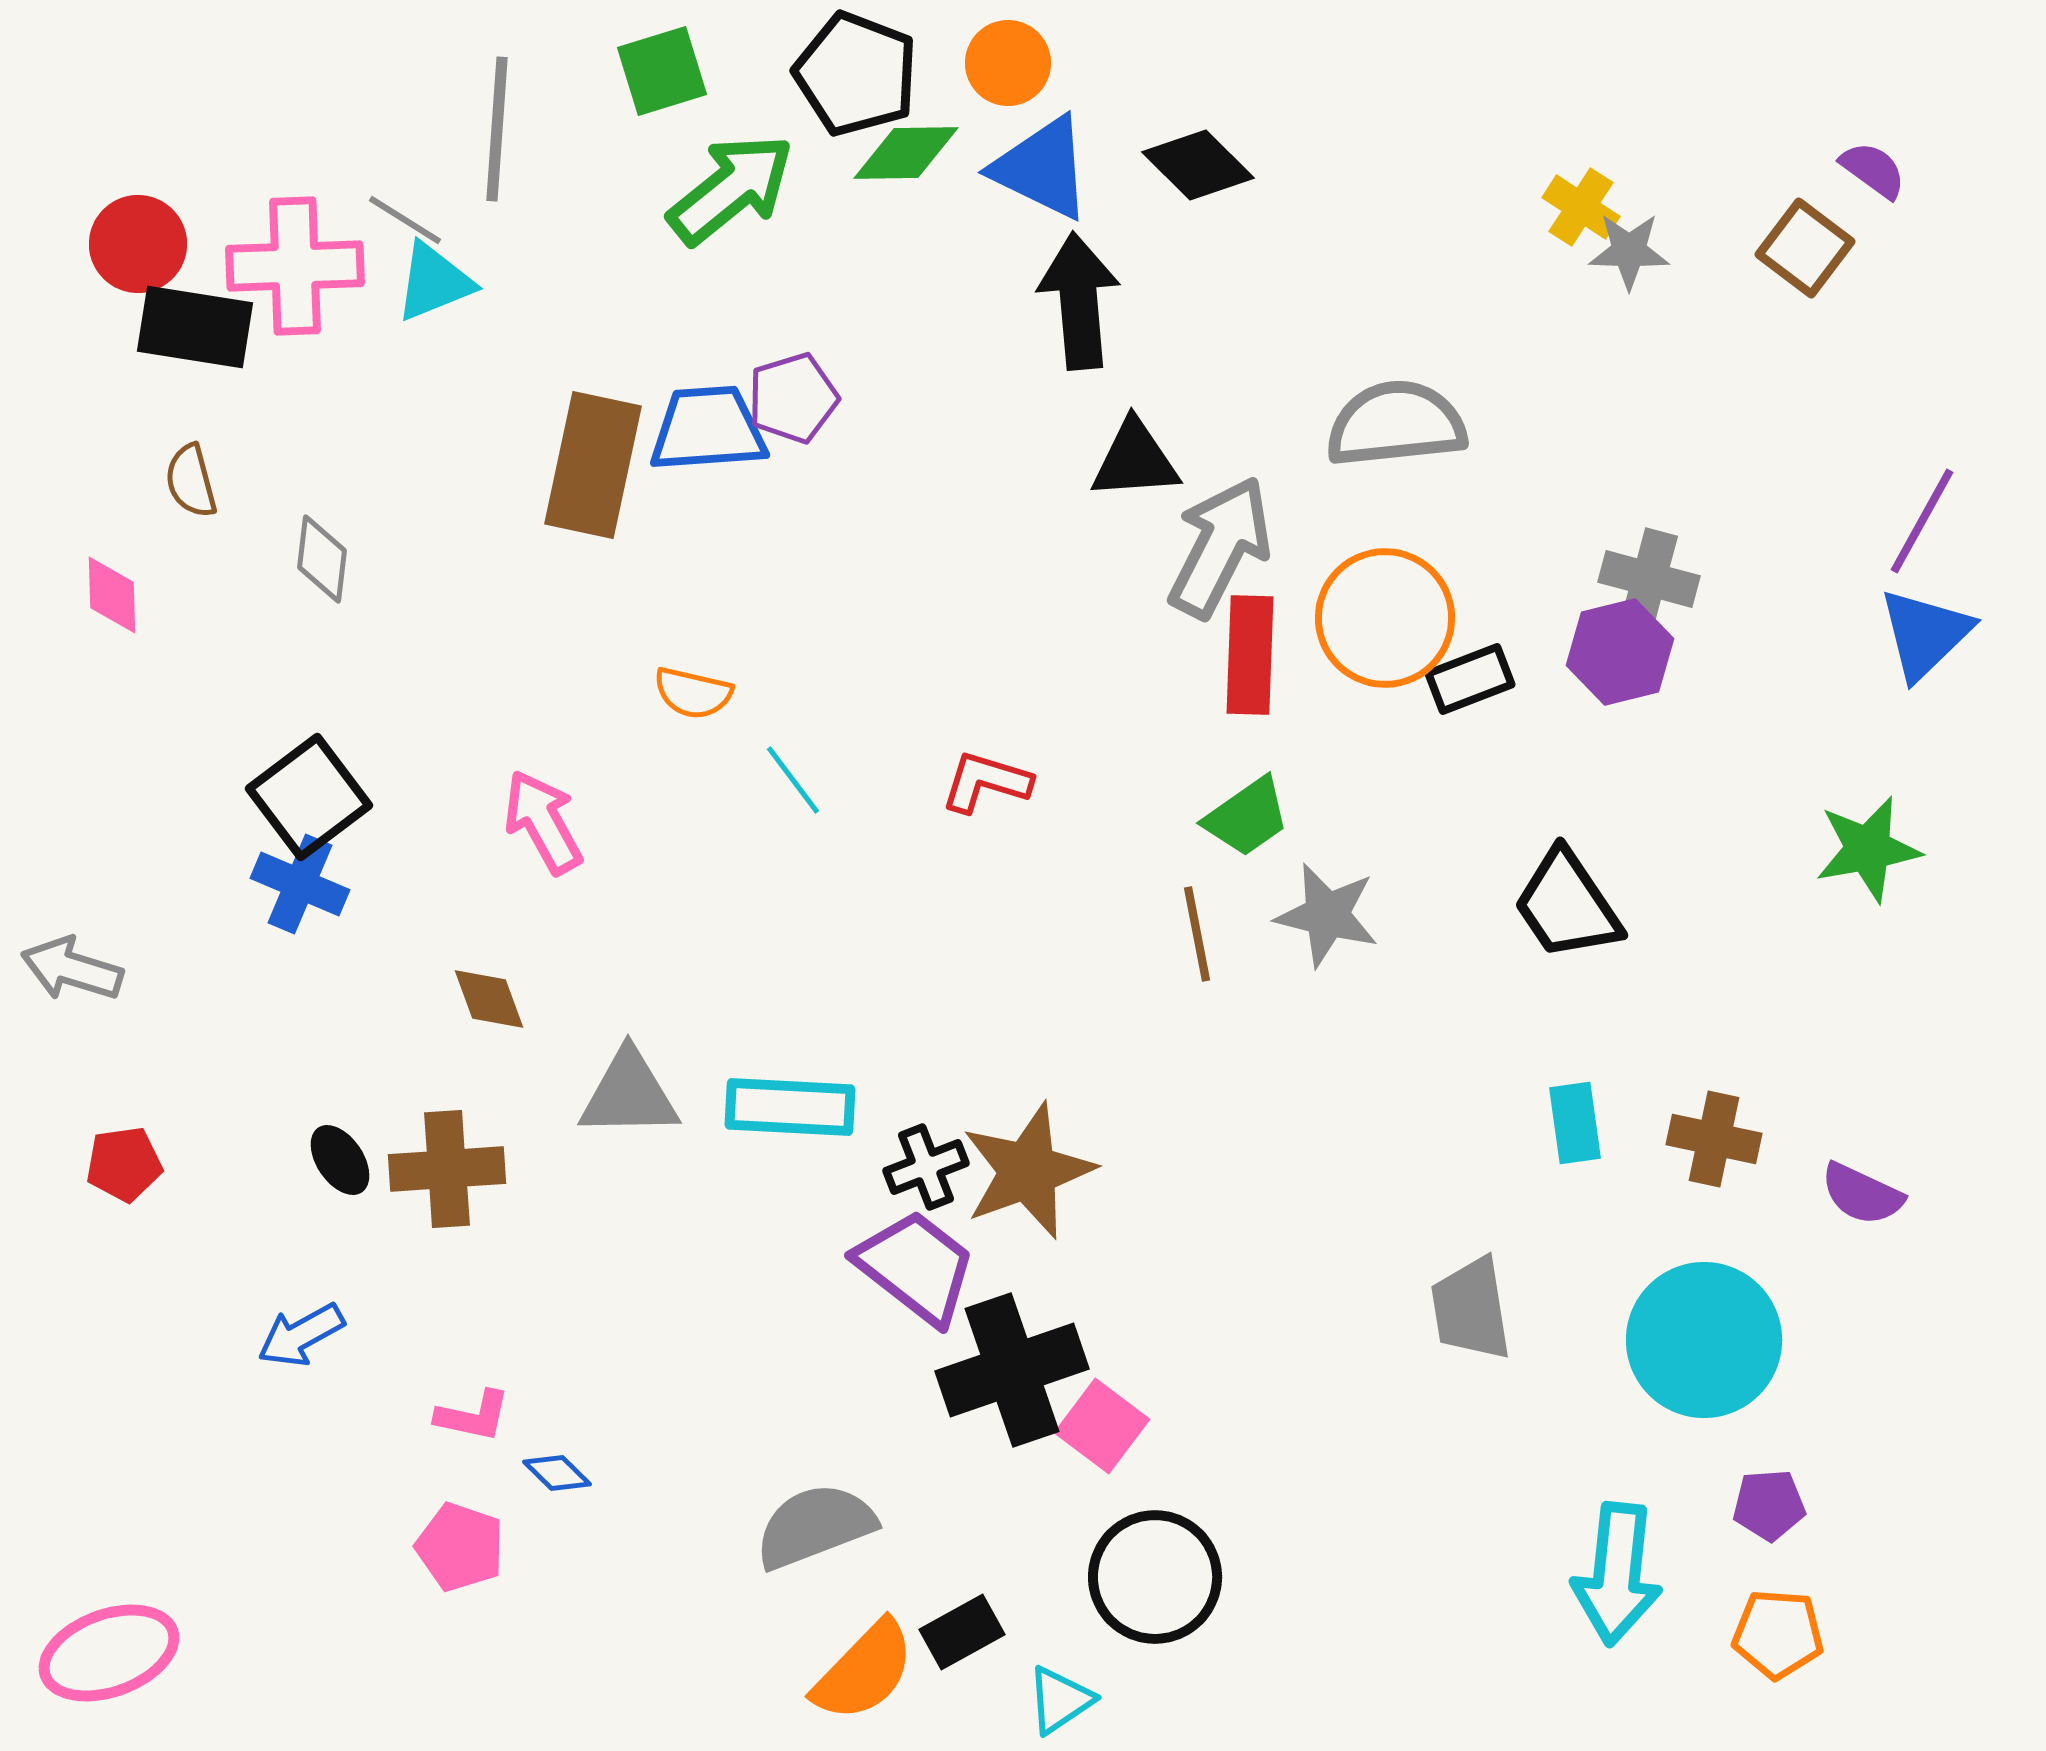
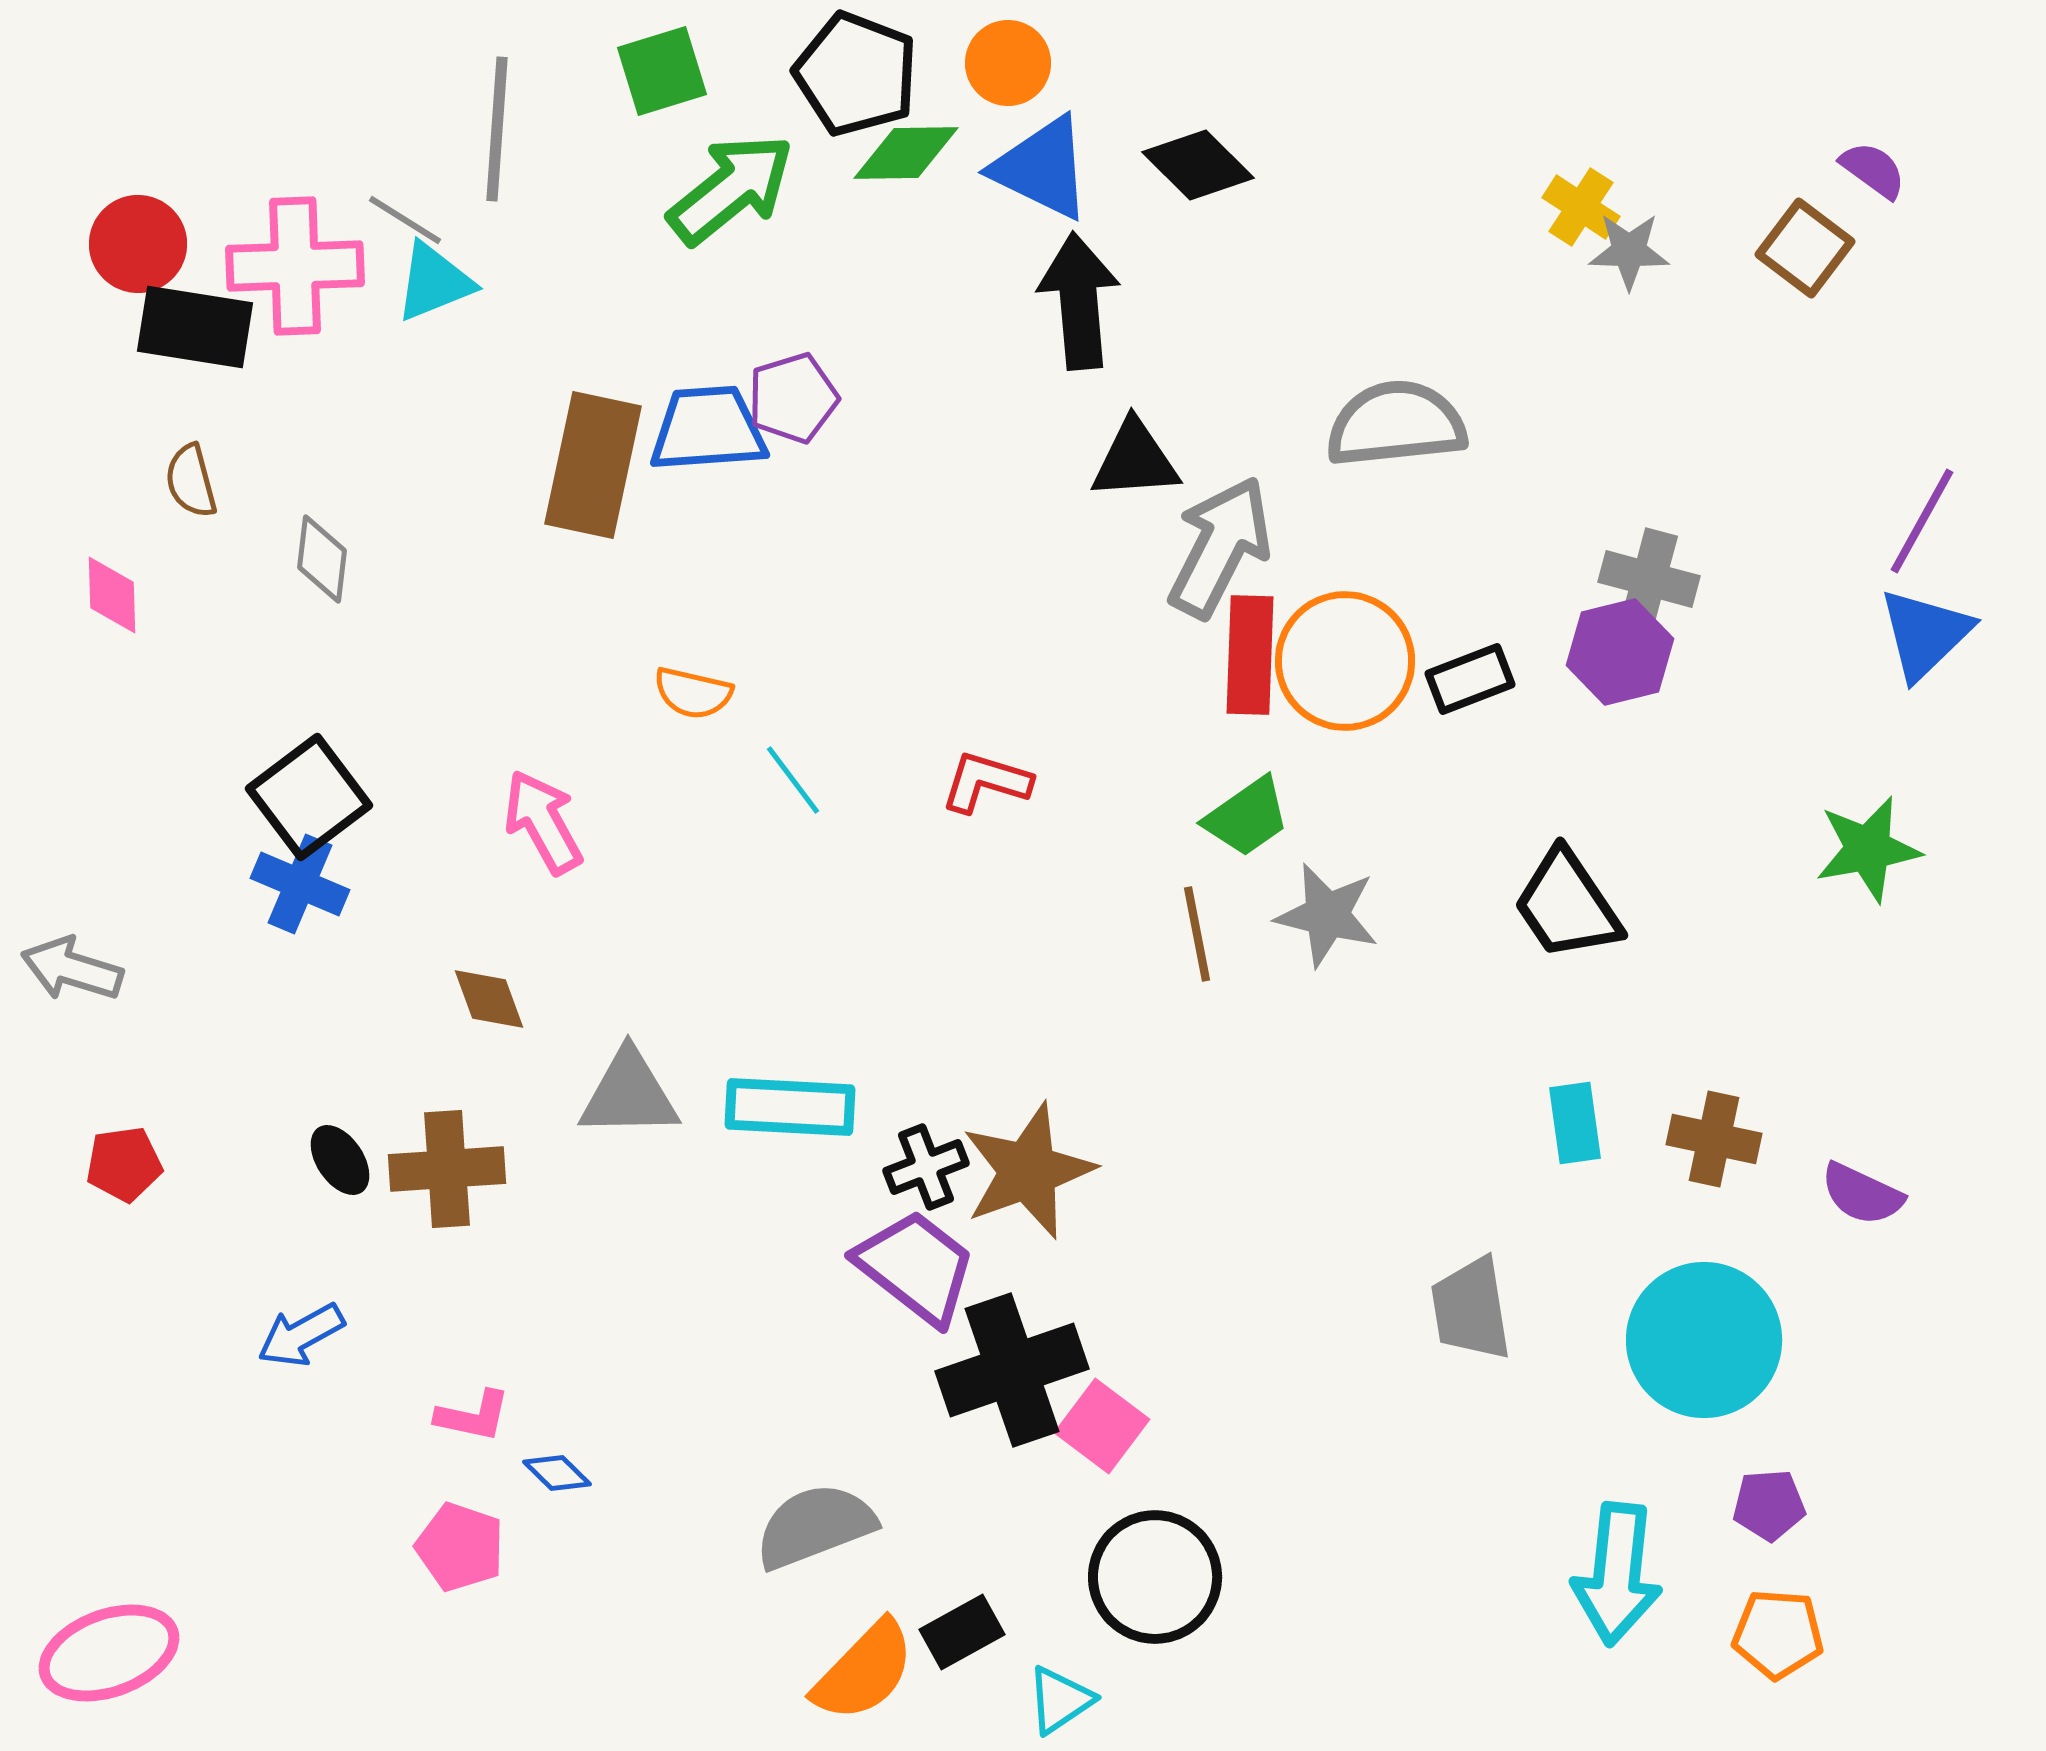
orange circle at (1385, 618): moved 40 px left, 43 px down
